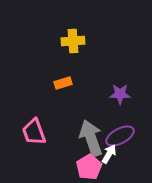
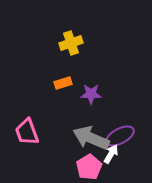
yellow cross: moved 2 px left, 2 px down; rotated 15 degrees counterclockwise
purple star: moved 29 px left
pink trapezoid: moved 7 px left
gray arrow: rotated 48 degrees counterclockwise
white arrow: moved 2 px right
